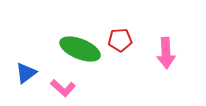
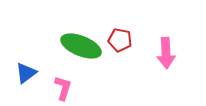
red pentagon: rotated 15 degrees clockwise
green ellipse: moved 1 px right, 3 px up
pink L-shape: rotated 115 degrees counterclockwise
